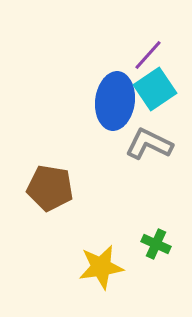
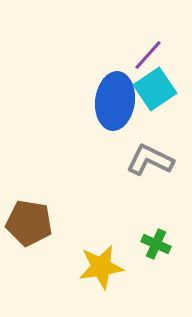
gray L-shape: moved 1 px right, 16 px down
brown pentagon: moved 21 px left, 35 px down
